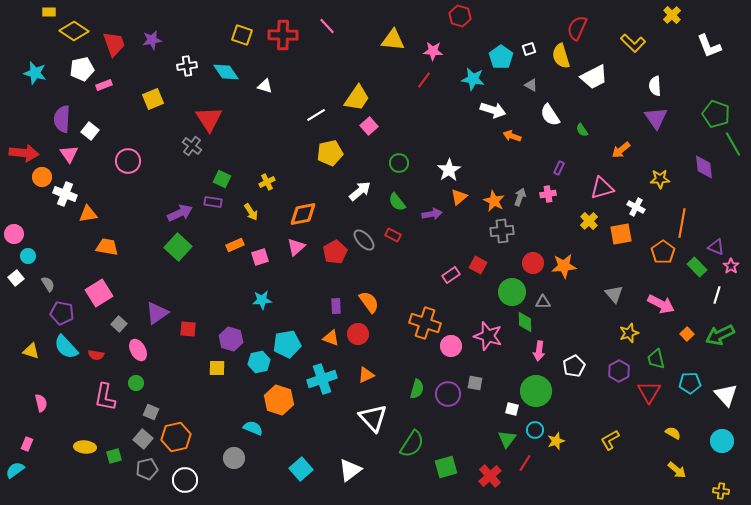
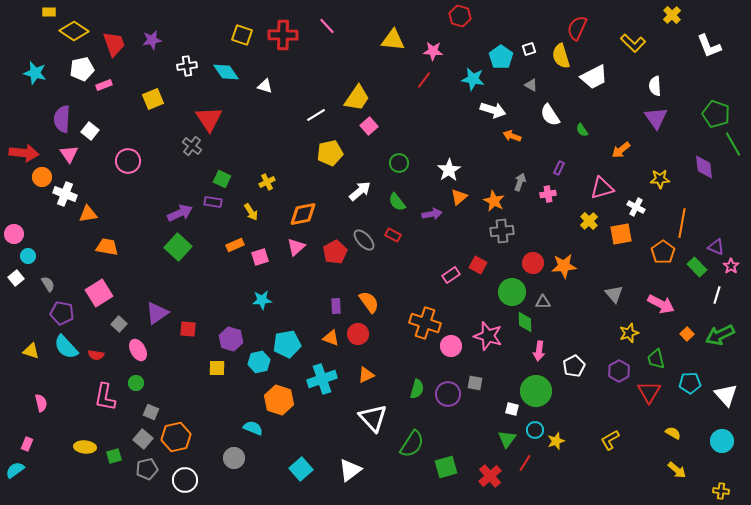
gray arrow at (520, 197): moved 15 px up
